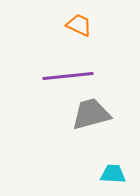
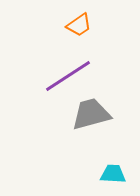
orange trapezoid: rotated 120 degrees clockwise
purple line: rotated 27 degrees counterclockwise
